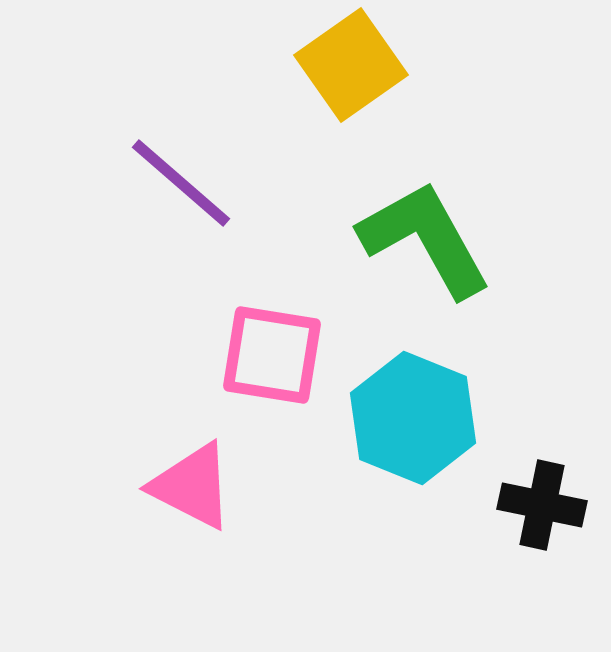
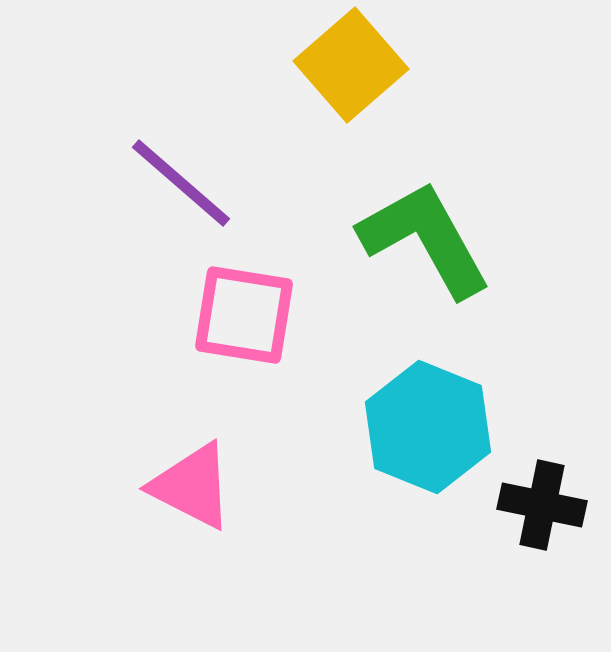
yellow square: rotated 6 degrees counterclockwise
pink square: moved 28 px left, 40 px up
cyan hexagon: moved 15 px right, 9 px down
